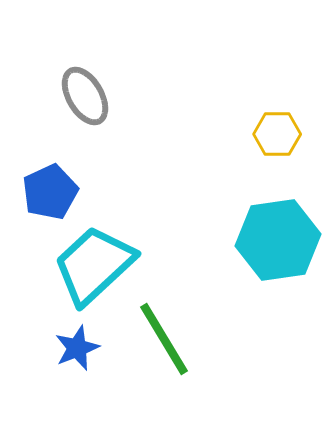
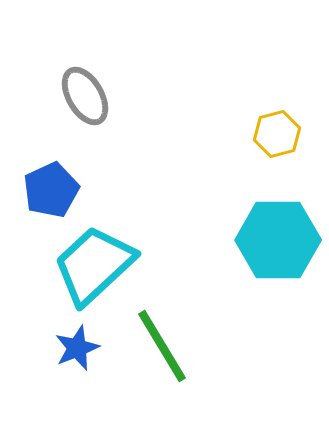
yellow hexagon: rotated 15 degrees counterclockwise
blue pentagon: moved 1 px right, 2 px up
cyan hexagon: rotated 8 degrees clockwise
green line: moved 2 px left, 7 px down
